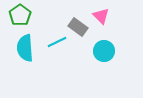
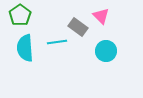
cyan line: rotated 18 degrees clockwise
cyan circle: moved 2 px right
